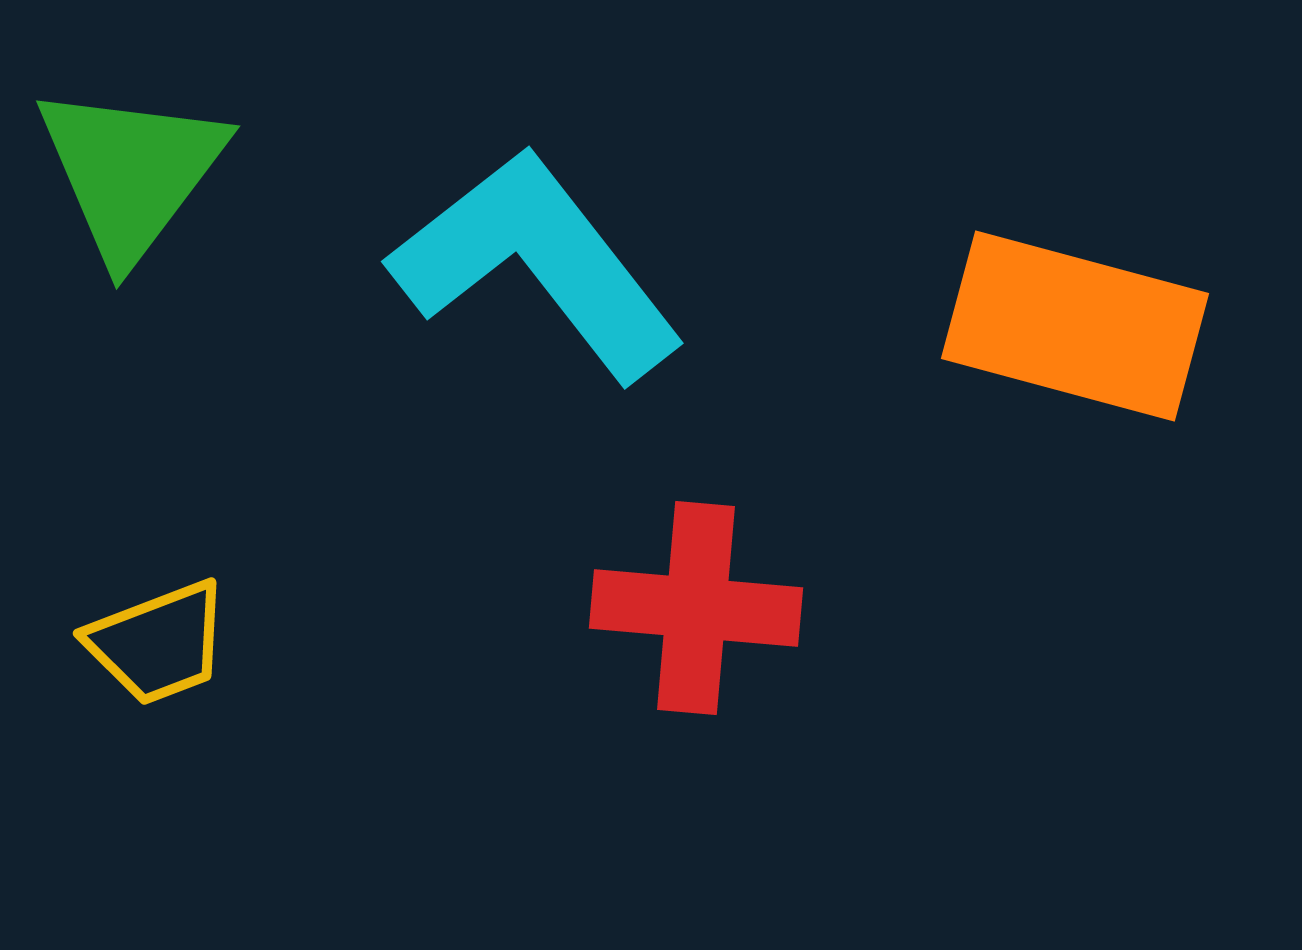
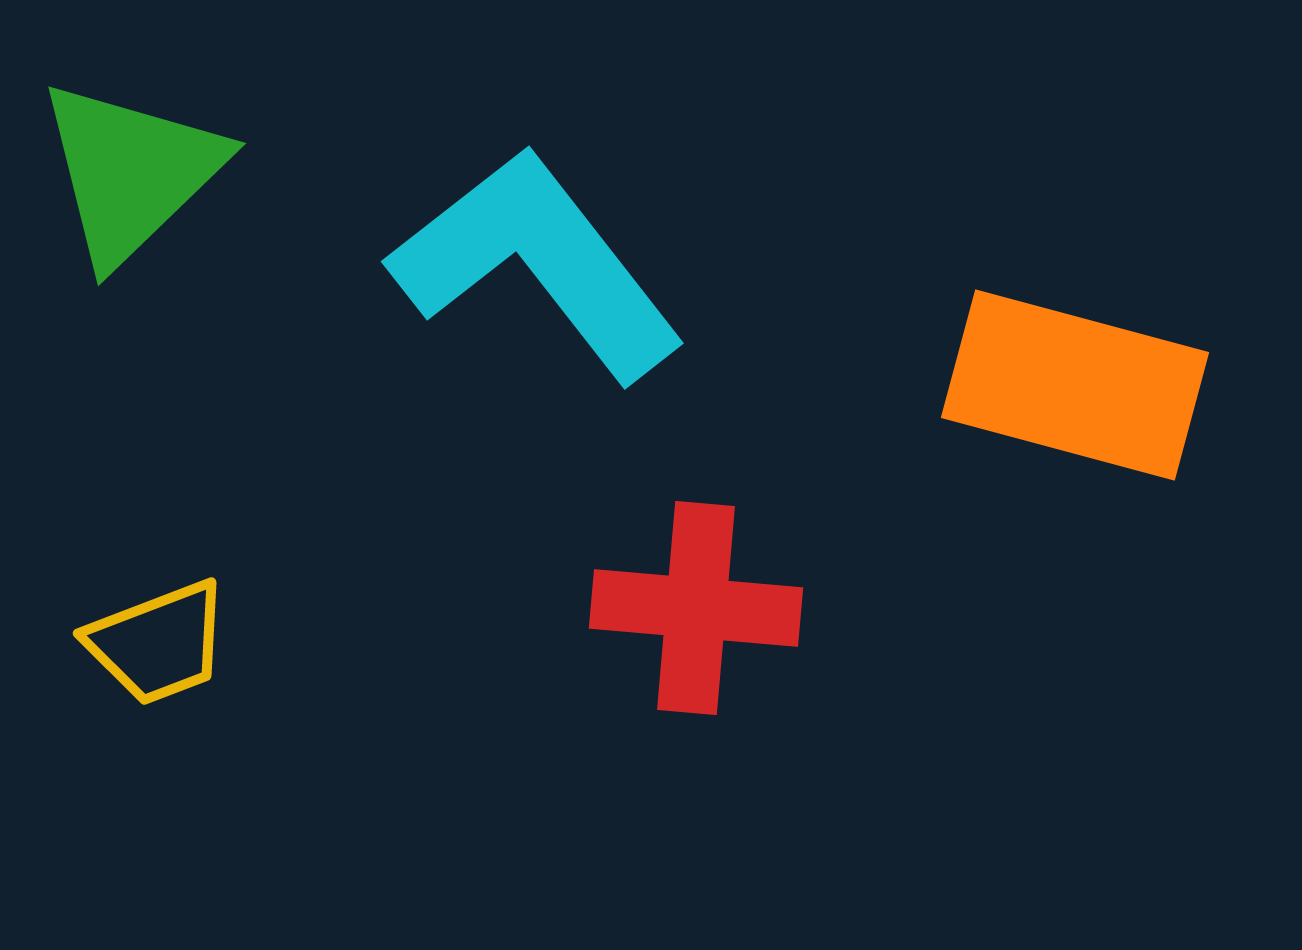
green triangle: rotated 9 degrees clockwise
orange rectangle: moved 59 px down
